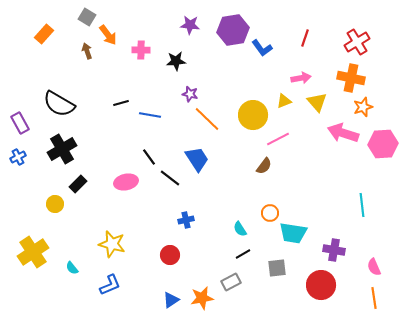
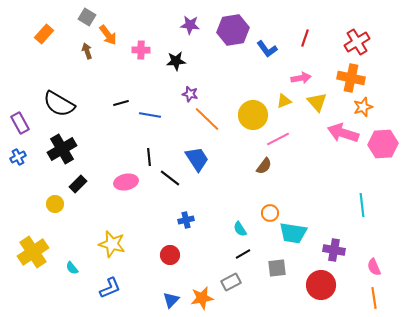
blue L-shape at (262, 48): moved 5 px right, 1 px down
black line at (149, 157): rotated 30 degrees clockwise
blue L-shape at (110, 285): moved 3 px down
blue triangle at (171, 300): rotated 12 degrees counterclockwise
